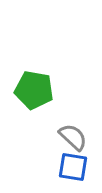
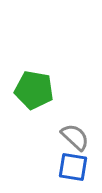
gray semicircle: moved 2 px right
